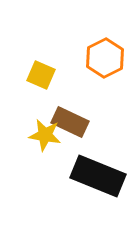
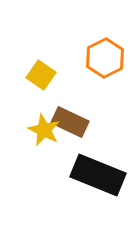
yellow square: rotated 12 degrees clockwise
yellow star: moved 1 px left, 5 px up; rotated 16 degrees clockwise
black rectangle: moved 1 px up
